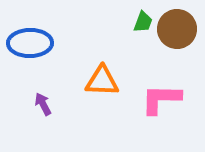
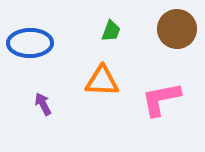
green trapezoid: moved 32 px left, 9 px down
pink L-shape: rotated 12 degrees counterclockwise
